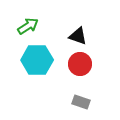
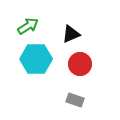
black triangle: moved 7 px left, 2 px up; rotated 42 degrees counterclockwise
cyan hexagon: moved 1 px left, 1 px up
gray rectangle: moved 6 px left, 2 px up
